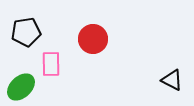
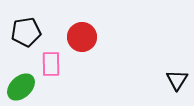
red circle: moved 11 px left, 2 px up
black triangle: moved 5 px right; rotated 35 degrees clockwise
